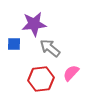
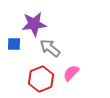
red hexagon: rotated 15 degrees counterclockwise
